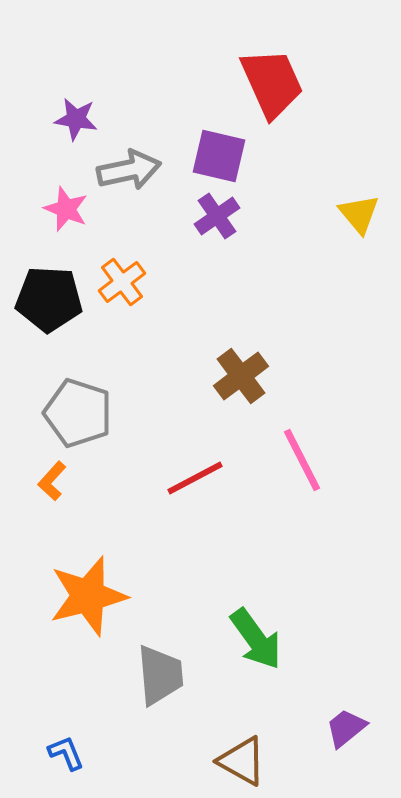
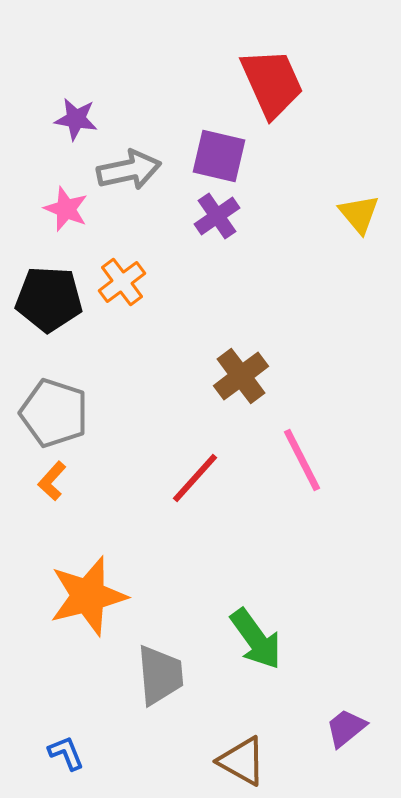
gray pentagon: moved 24 px left
red line: rotated 20 degrees counterclockwise
